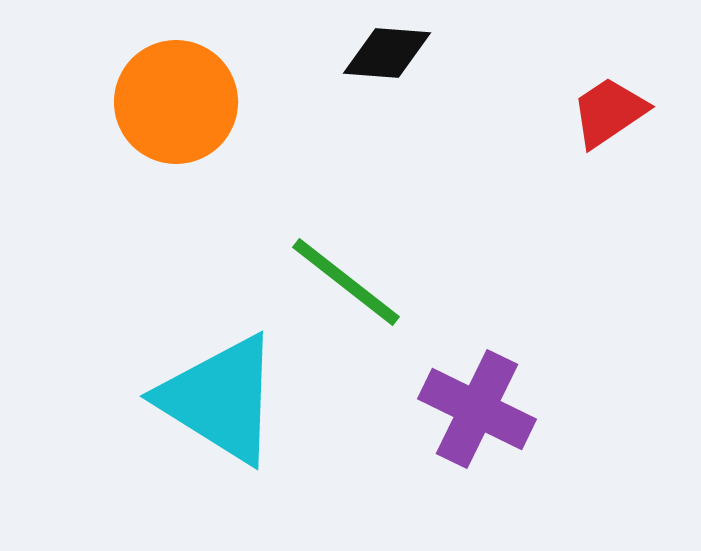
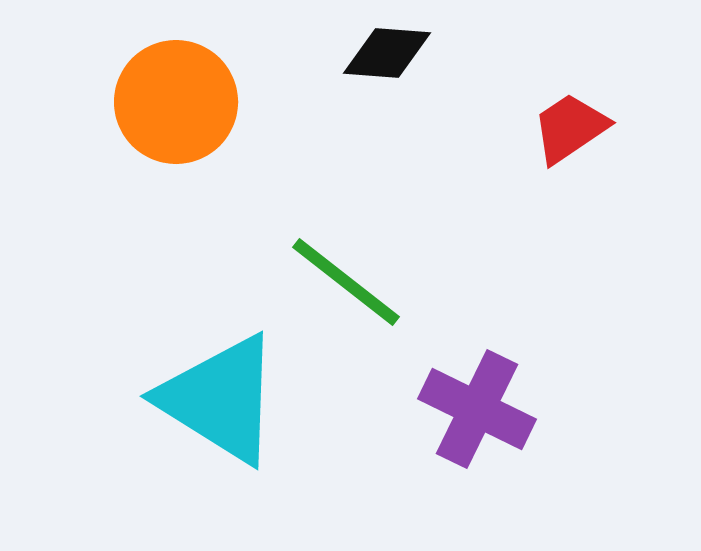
red trapezoid: moved 39 px left, 16 px down
